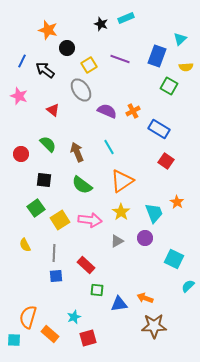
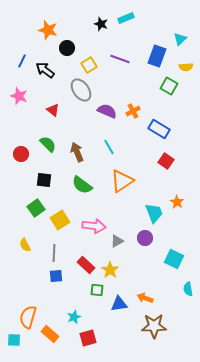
yellow star at (121, 212): moved 11 px left, 58 px down
pink arrow at (90, 220): moved 4 px right, 6 px down
cyan semicircle at (188, 286): moved 3 px down; rotated 56 degrees counterclockwise
